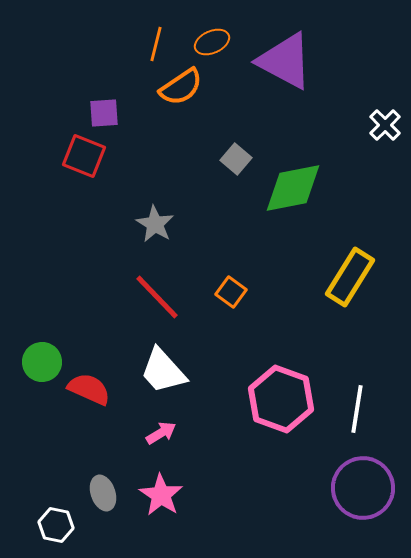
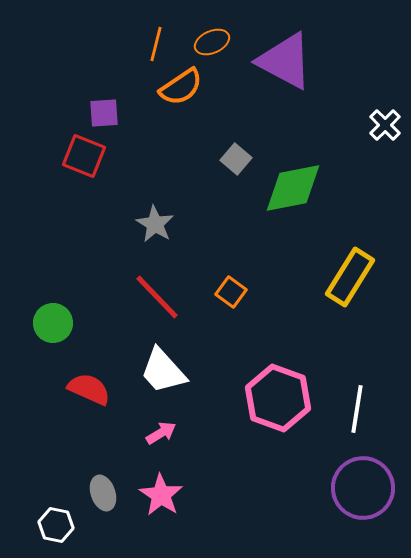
green circle: moved 11 px right, 39 px up
pink hexagon: moved 3 px left, 1 px up
